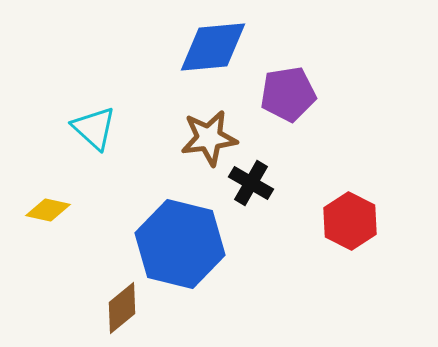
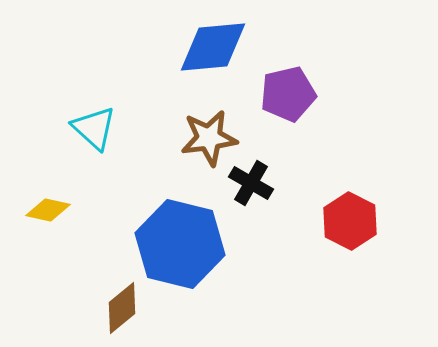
purple pentagon: rotated 4 degrees counterclockwise
